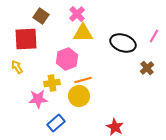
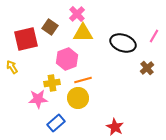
brown square: moved 9 px right, 11 px down
red square: rotated 10 degrees counterclockwise
yellow arrow: moved 5 px left
yellow circle: moved 1 px left, 2 px down
